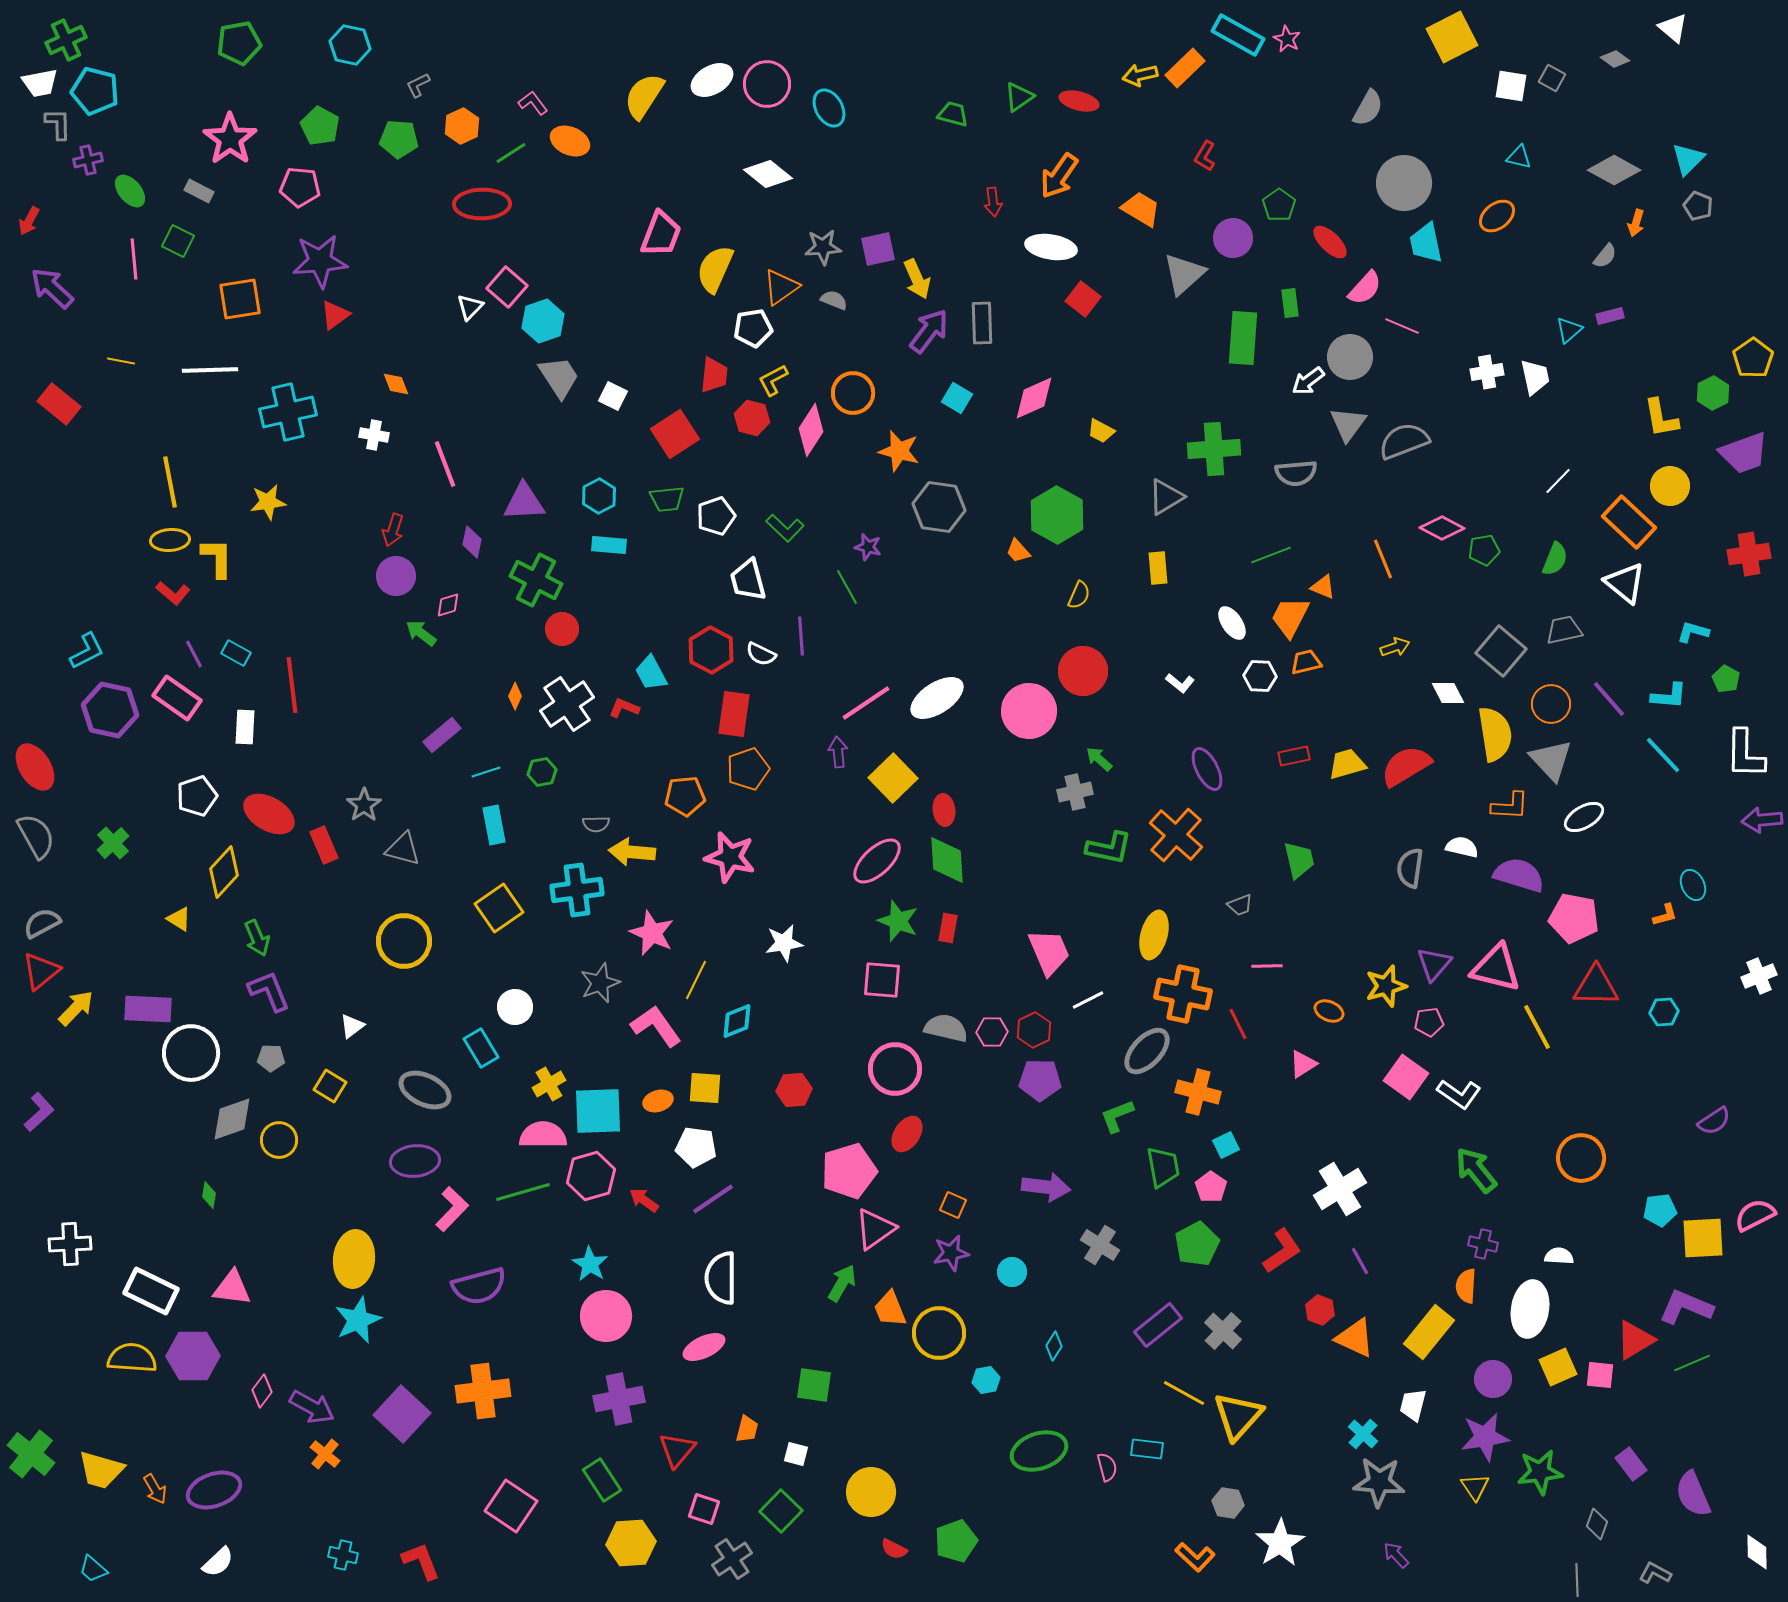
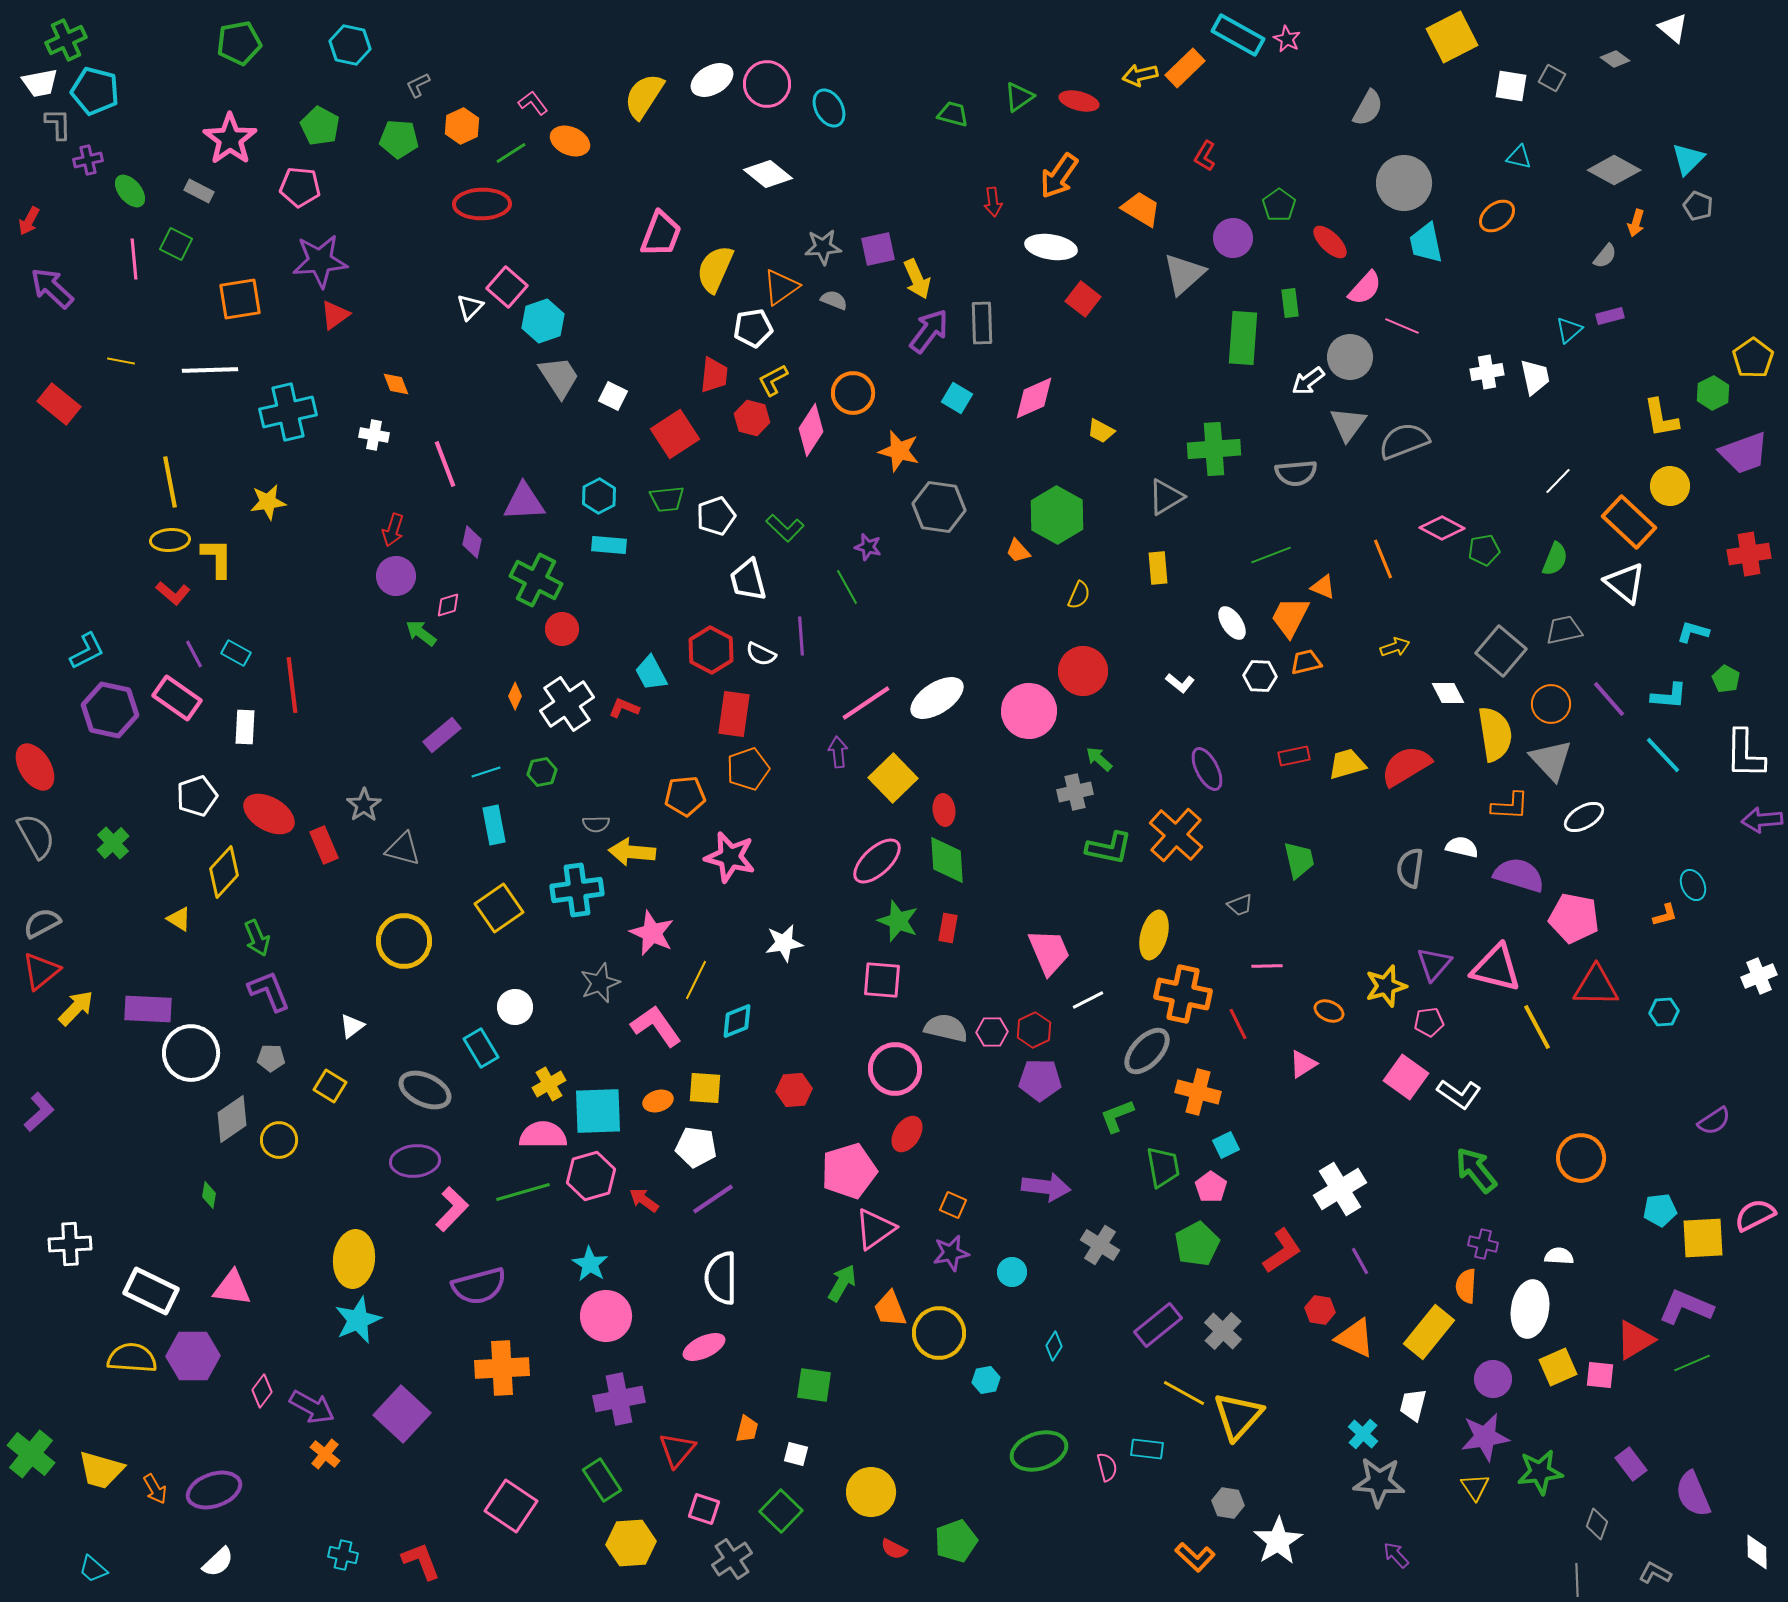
green square at (178, 241): moved 2 px left, 3 px down
gray diamond at (232, 1119): rotated 15 degrees counterclockwise
red hexagon at (1320, 1310): rotated 12 degrees counterclockwise
orange cross at (483, 1391): moved 19 px right, 23 px up; rotated 4 degrees clockwise
white star at (1280, 1543): moved 2 px left, 2 px up
